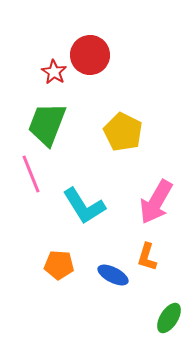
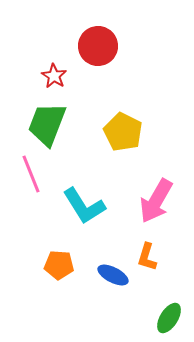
red circle: moved 8 px right, 9 px up
red star: moved 4 px down
pink arrow: moved 1 px up
